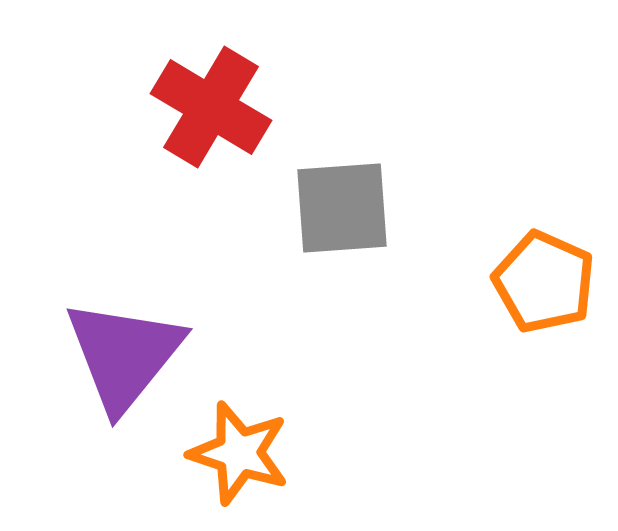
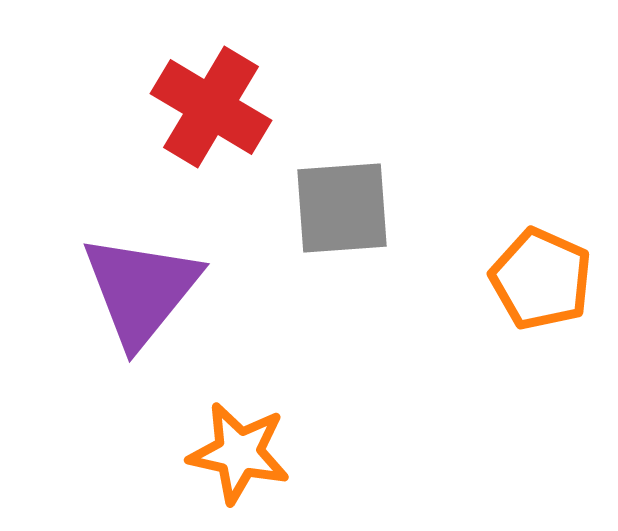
orange pentagon: moved 3 px left, 3 px up
purple triangle: moved 17 px right, 65 px up
orange star: rotated 6 degrees counterclockwise
